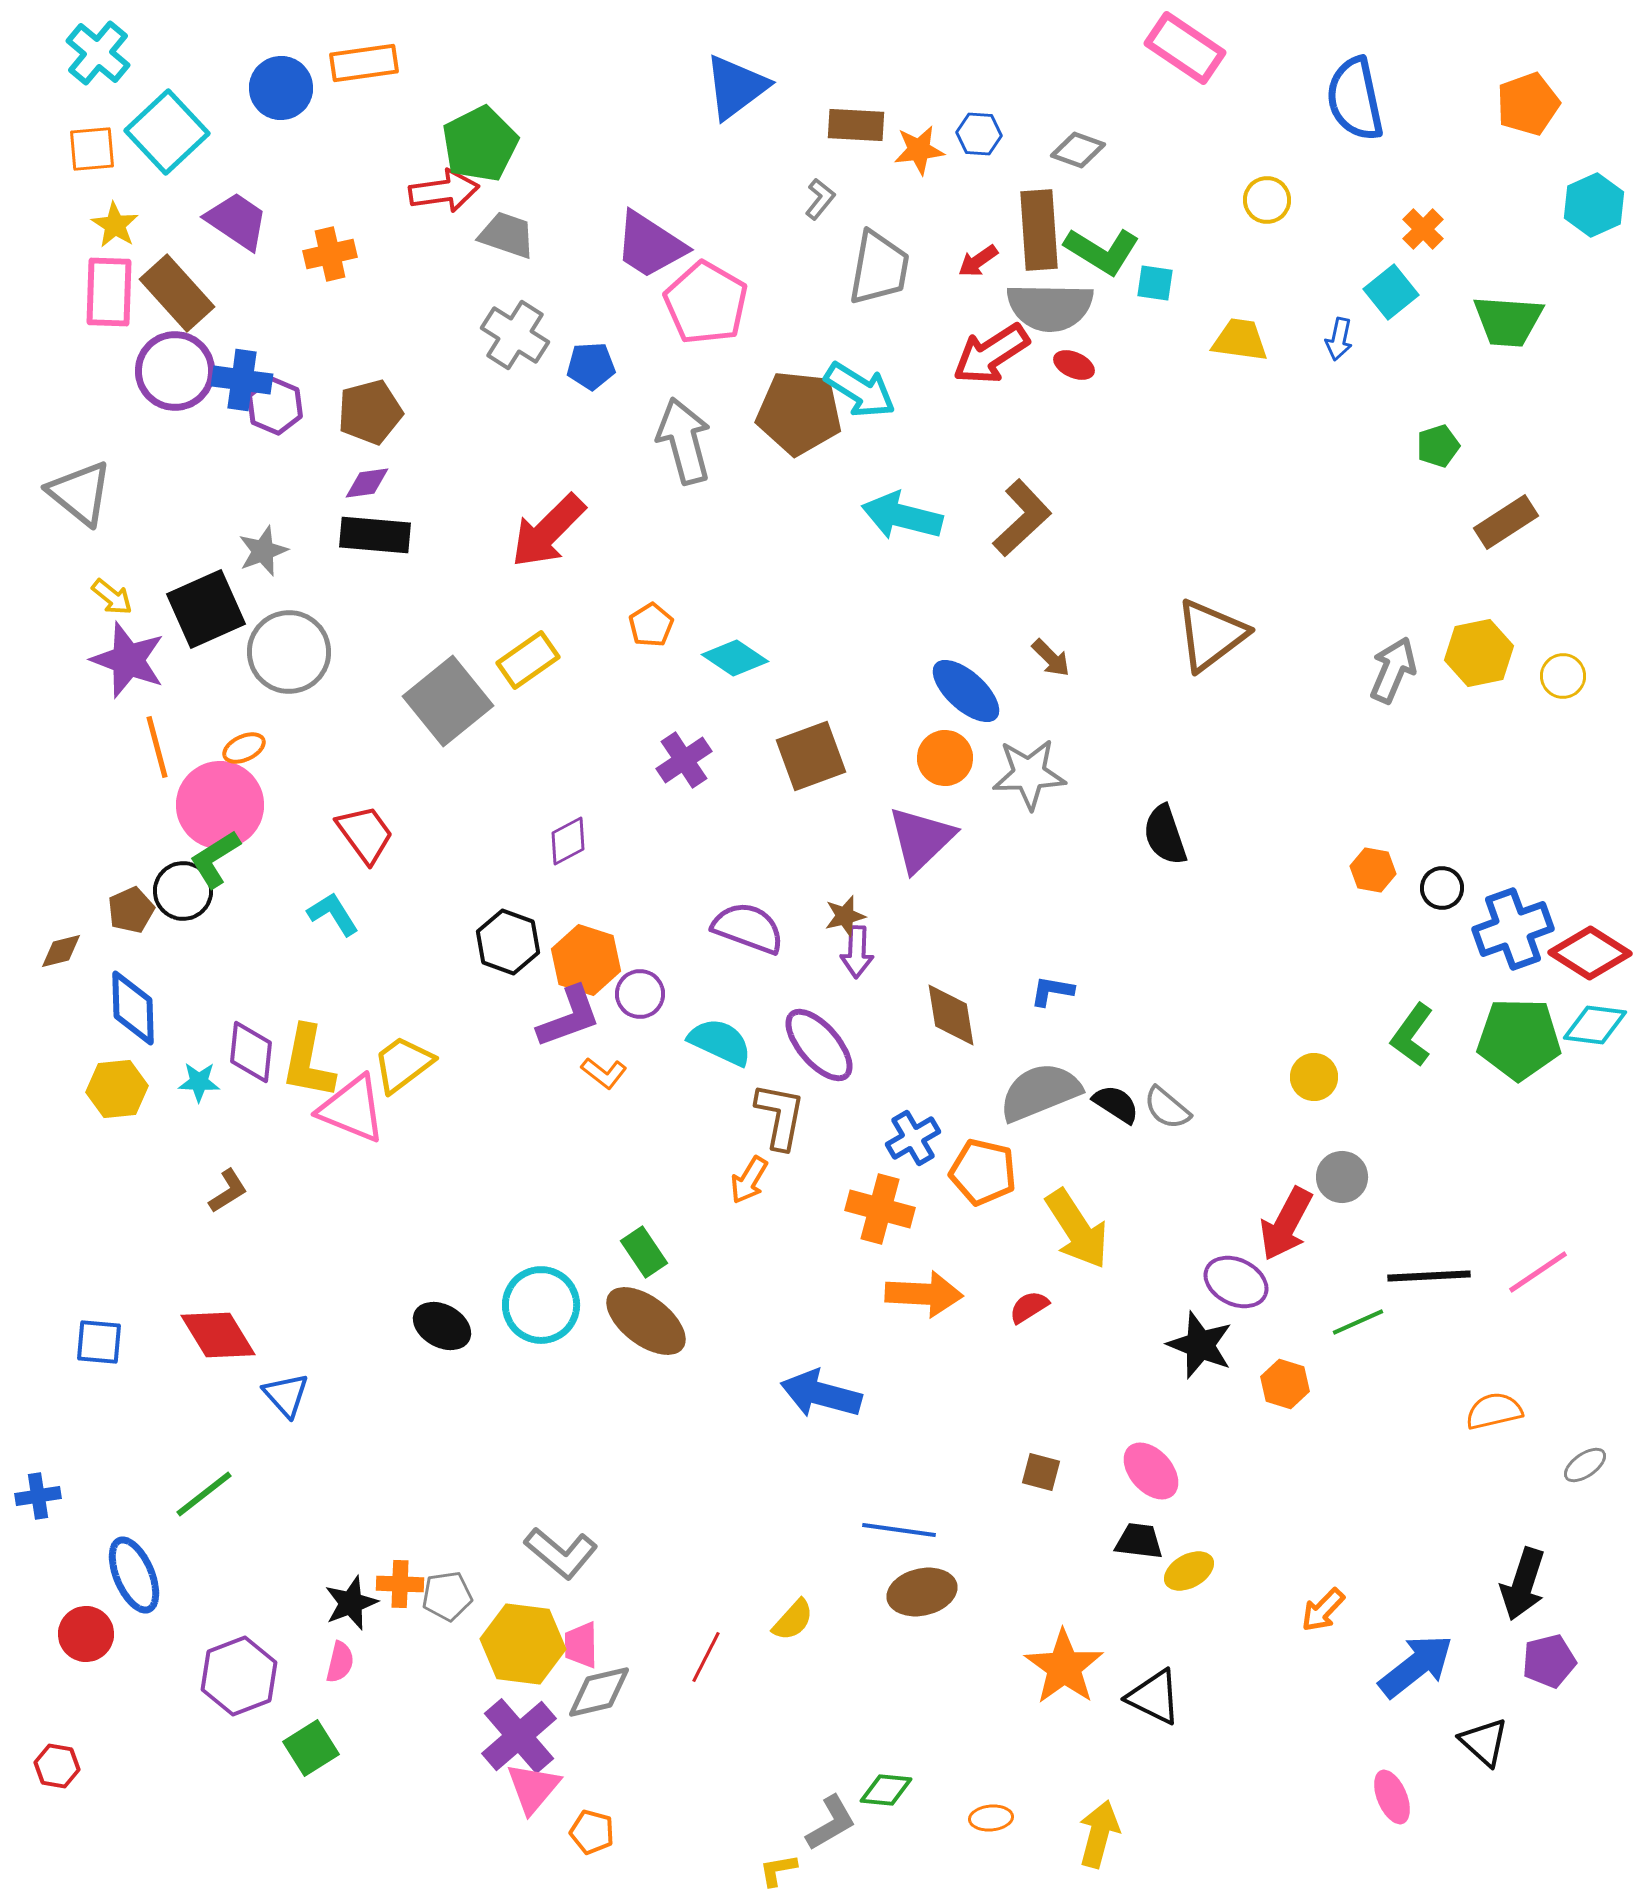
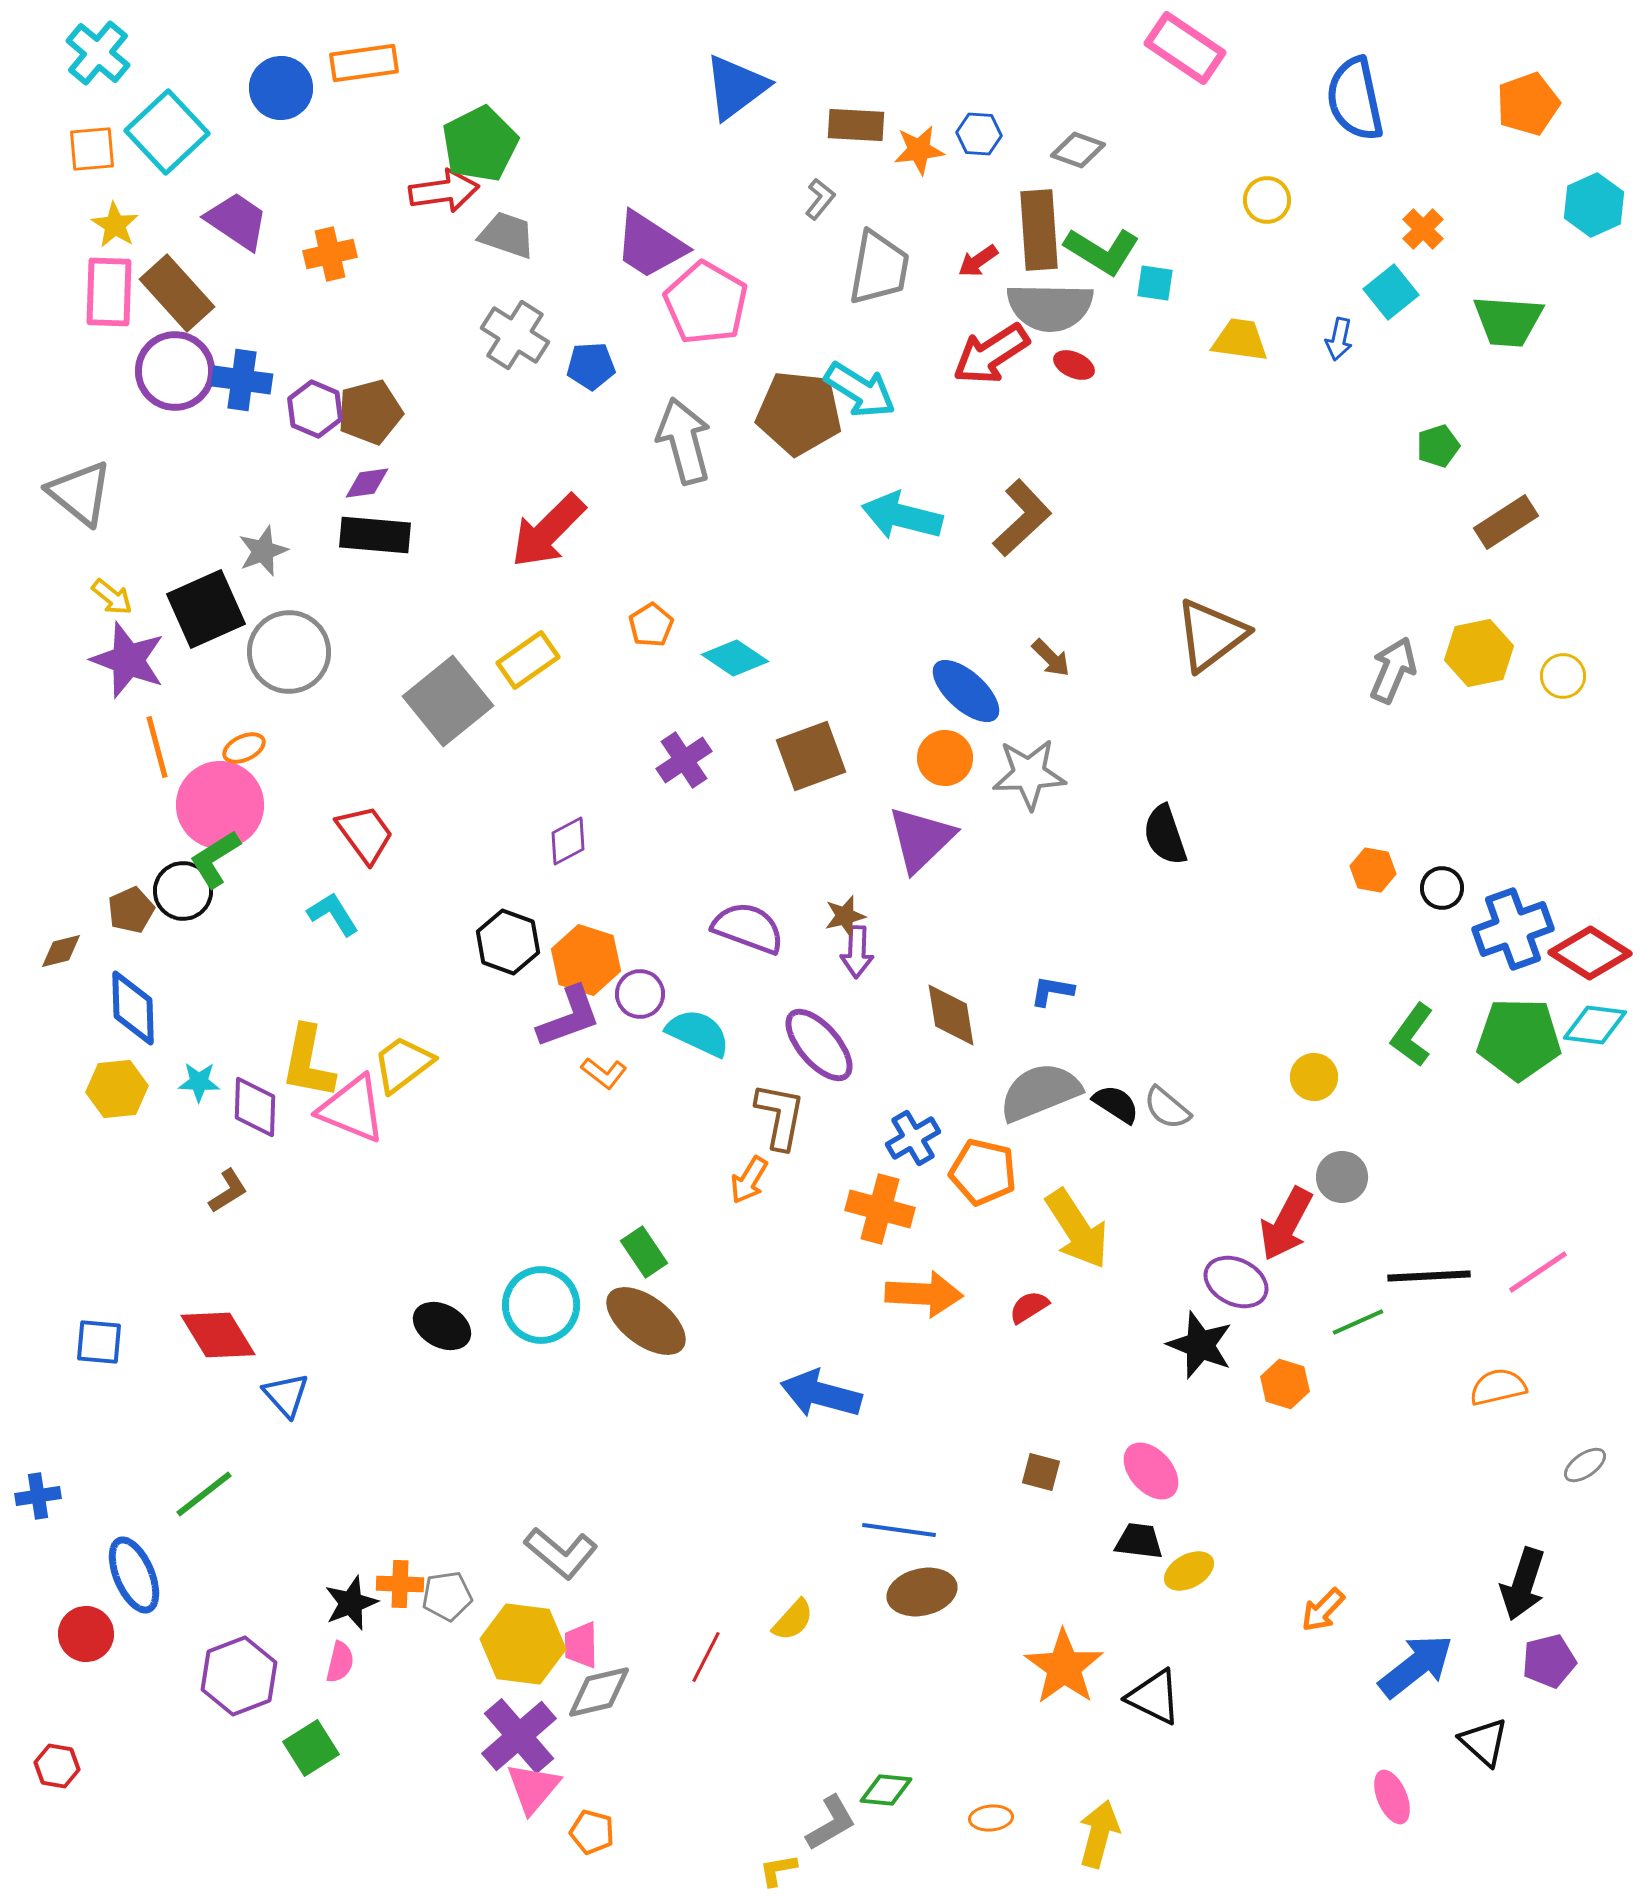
purple hexagon at (275, 406): moved 40 px right, 3 px down
cyan semicircle at (720, 1042): moved 22 px left, 9 px up
purple diamond at (251, 1052): moved 4 px right, 55 px down; rotated 4 degrees counterclockwise
orange semicircle at (1494, 1411): moved 4 px right, 24 px up
